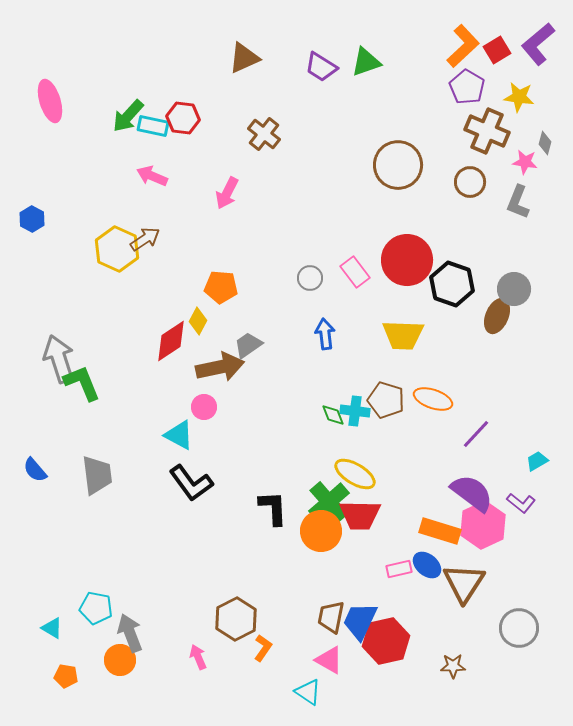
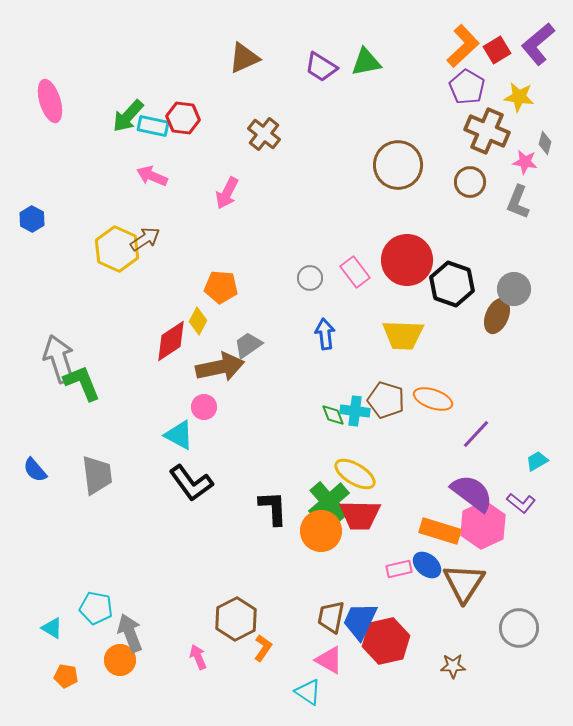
green triangle at (366, 62): rotated 8 degrees clockwise
